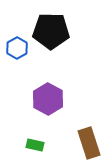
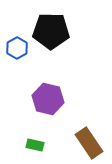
purple hexagon: rotated 16 degrees counterclockwise
brown rectangle: rotated 16 degrees counterclockwise
